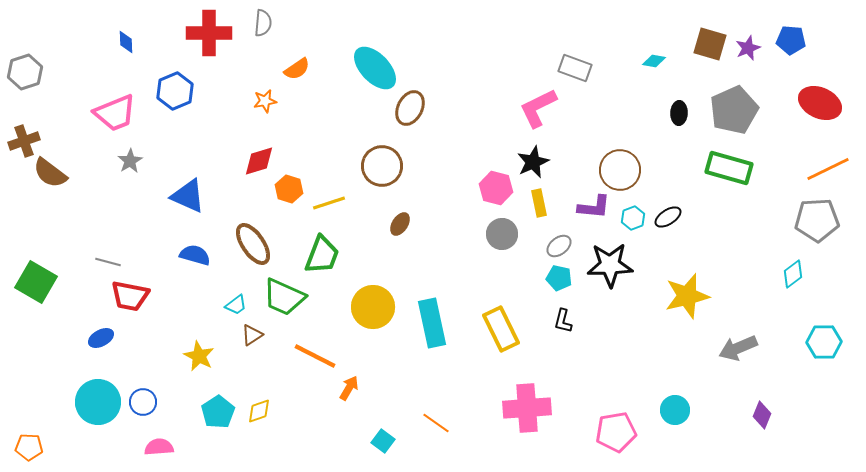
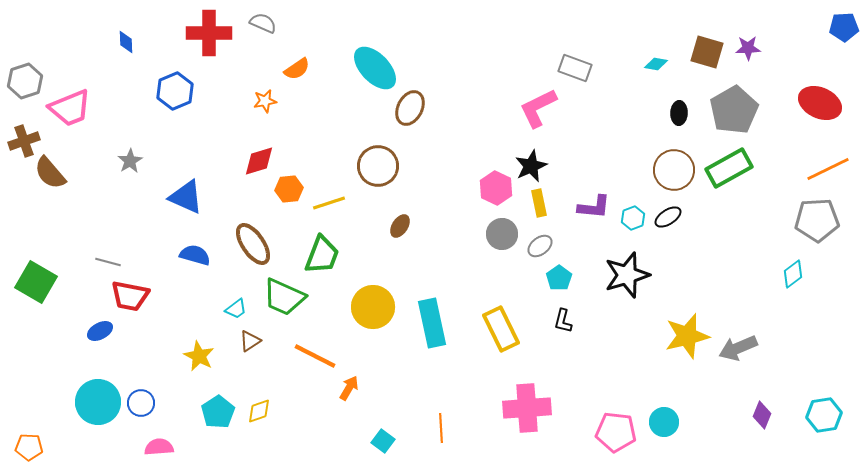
gray semicircle at (263, 23): rotated 72 degrees counterclockwise
blue pentagon at (791, 40): moved 53 px right, 13 px up; rotated 8 degrees counterclockwise
brown square at (710, 44): moved 3 px left, 8 px down
purple star at (748, 48): rotated 20 degrees clockwise
cyan diamond at (654, 61): moved 2 px right, 3 px down
gray hexagon at (25, 72): moved 9 px down
gray pentagon at (734, 110): rotated 6 degrees counterclockwise
pink trapezoid at (115, 113): moved 45 px left, 5 px up
black star at (533, 162): moved 2 px left, 4 px down
brown circle at (382, 166): moved 4 px left
green rectangle at (729, 168): rotated 45 degrees counterclockwise
brown circle at (620, 170): moved 54 px right
brown semicircle at (50, 173): rotated 12 degrees clockwise
pink hexagon at (496, 188): rotated 12 degrees clockwise
orange hexagon at (289, 189): rotated 24 degrees counterclockwise
blue triangle at (188, 196): moved 2 px left, 1 px down
brown ellipse at (400, 224): moved 2 px down
gray ellipse at (559, 246): moved 19 px left
black star at (610, 265): moved 17 px right, 10 px down; rotated 15 degrees counterclockwise
cyan pentagon at (559, 278): rotated 25 degrees clockwise
yellow star at (687, 296): moved 40 px down
cyan trapezoid at (236, 305): moved 4 px down
brown triangle at (252, 335): moved 2 px left, 6 px down
blue ellipse at (101, 338): moved 1 px left, 7 px up
cyan hexagon at (824, 342): moved 73 px down; rotated 8 degrees counterclockwise
blue circle at (143, 402): moved 2 px left, 1 px down
cyan circle at (675, 410): moved 11 px left, 12 px down
orange line at (436, 423): moved 5 px right, 5 px down; rotated 52 degrees clockwise
pink pentagon at (616, 432): rotated 15 degrees clockwise
